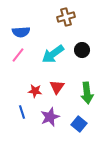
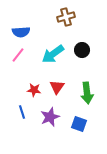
red star: moved 1 px left, 1 px up
blue square: rotated 21 degrees counterclockwise
